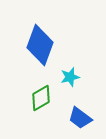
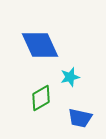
blue diamond: rotated 45 degrees counterclockwise
blue trapezoid: rotated 25 degrees counterclockwise
